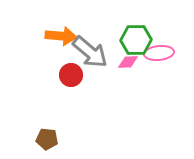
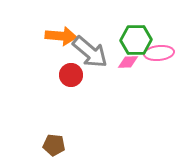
brown pentagon: moved 7 px right, 6 px down
